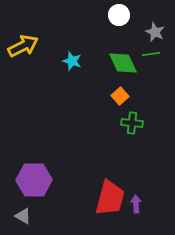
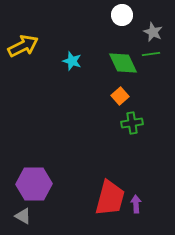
white circle: moved 3 px right
gray star: moved 2 px left
green cross: rotated 15 degrees counterclockwise
purple hexagon: moved 4 px down
